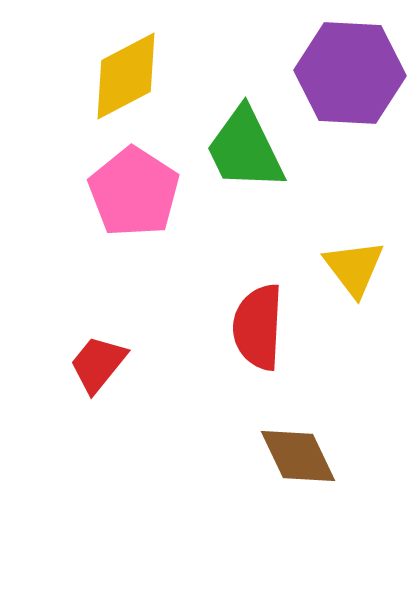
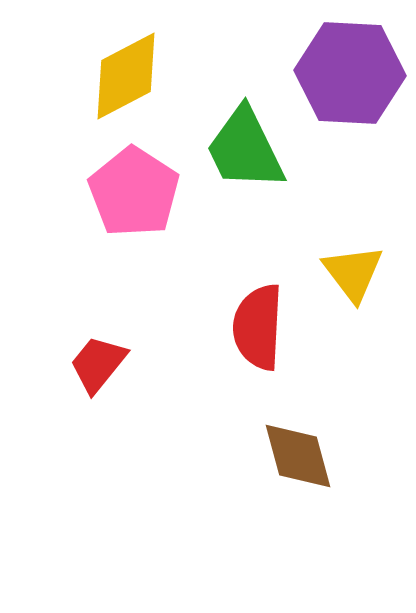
yellow triangle: moved 1 px left, 5 px down
brown diamond: rotated 10 degrees clockwise
